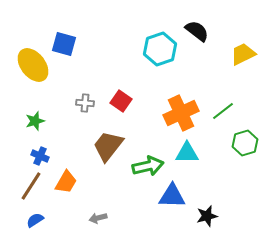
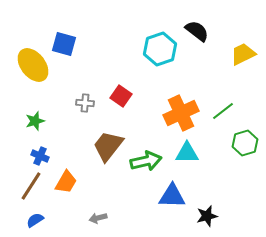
red square: moved 5 px up
green arrow: moved 2 px left, 5 px up
